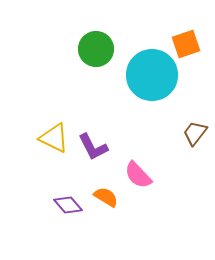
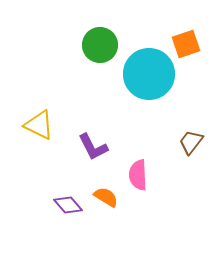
green circle: moved 4 px right, 4 px up
cyan circle: moved 3 px left, 1 px up
brown trapezoid: moved 4 px left, 9 px down
yellow triangle: moved 15 px left, 13 px up
pink semicircle: rotated 40 degrees clockwise
